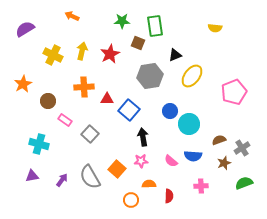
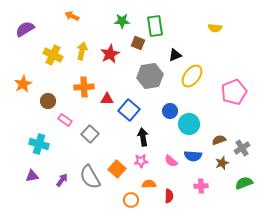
brown star: moved 2 px left
